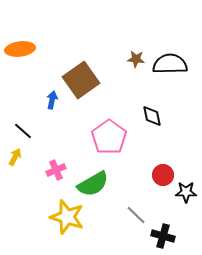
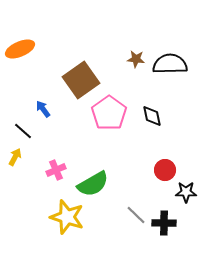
orange ellipse: rotated 16 degrees counterclockwise
blue arrow: moved 9 px left, 9 px down; rotated 48 degrees counterclockwise
pink pentagon: moved 24 px up
red circle: moved 2 px right, 5 px up
black cross: moved 1 px right, 13 px up; rotated 15 degrees counterclockwise
